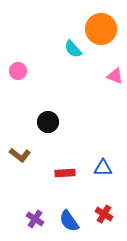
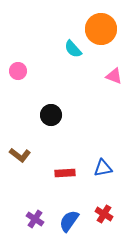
pink triangle: moved 1 px left
black circle: moved 3 px right, 7 px up
blue triangle: rotated 12 degrees counterclockwise
blue semicircle: rotated 70 degrees clockwise
